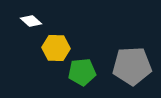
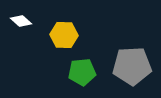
white diamond: moved 10 px left
yellow hexagon: moved 8 px right, 13 px up
